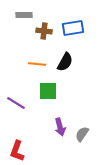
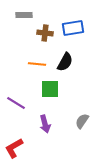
brown cross: moved 1 px right, 2 px down
green square: moved 2 px right, 2 px up
purple arrow: moved 15 px left, 3 px up
gray semicircle: moved 13 px up
red L-shape: moved 3 px left, 3 px up; rotated 40 degrees clockwise
